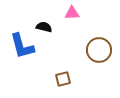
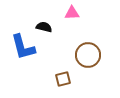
blue L-shape: moved 1 px right, 1 px down
brown circle: moved 11 px left, 5 px down
